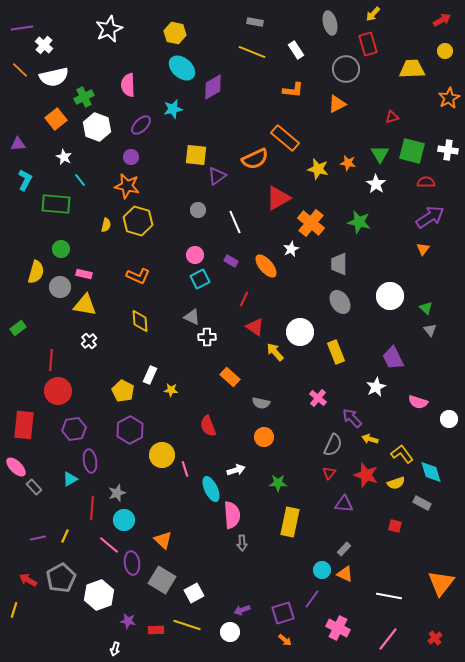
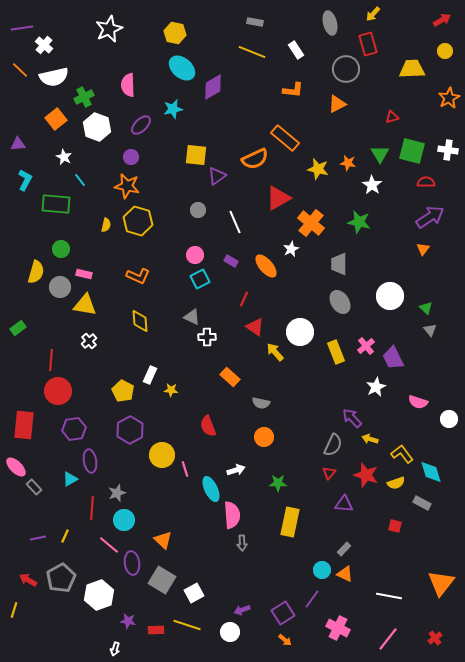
white star at (376, 184): moved 4 px left, 1 px down
pink cross at (318, 398): moved 48 px right, 52 px up; rotated 12 degrees clockwise
purple square at (283, 613): rotated 15 degrees counterclockwise
